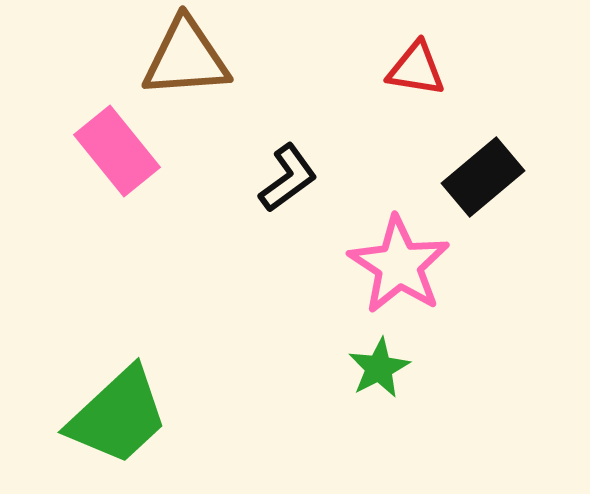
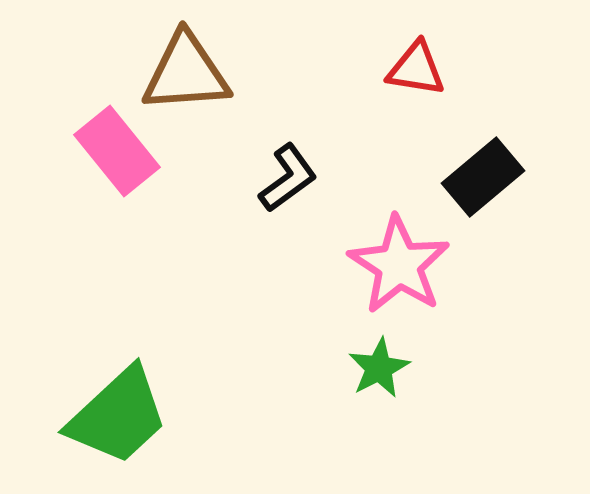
brown triangle: moved 15 px down
